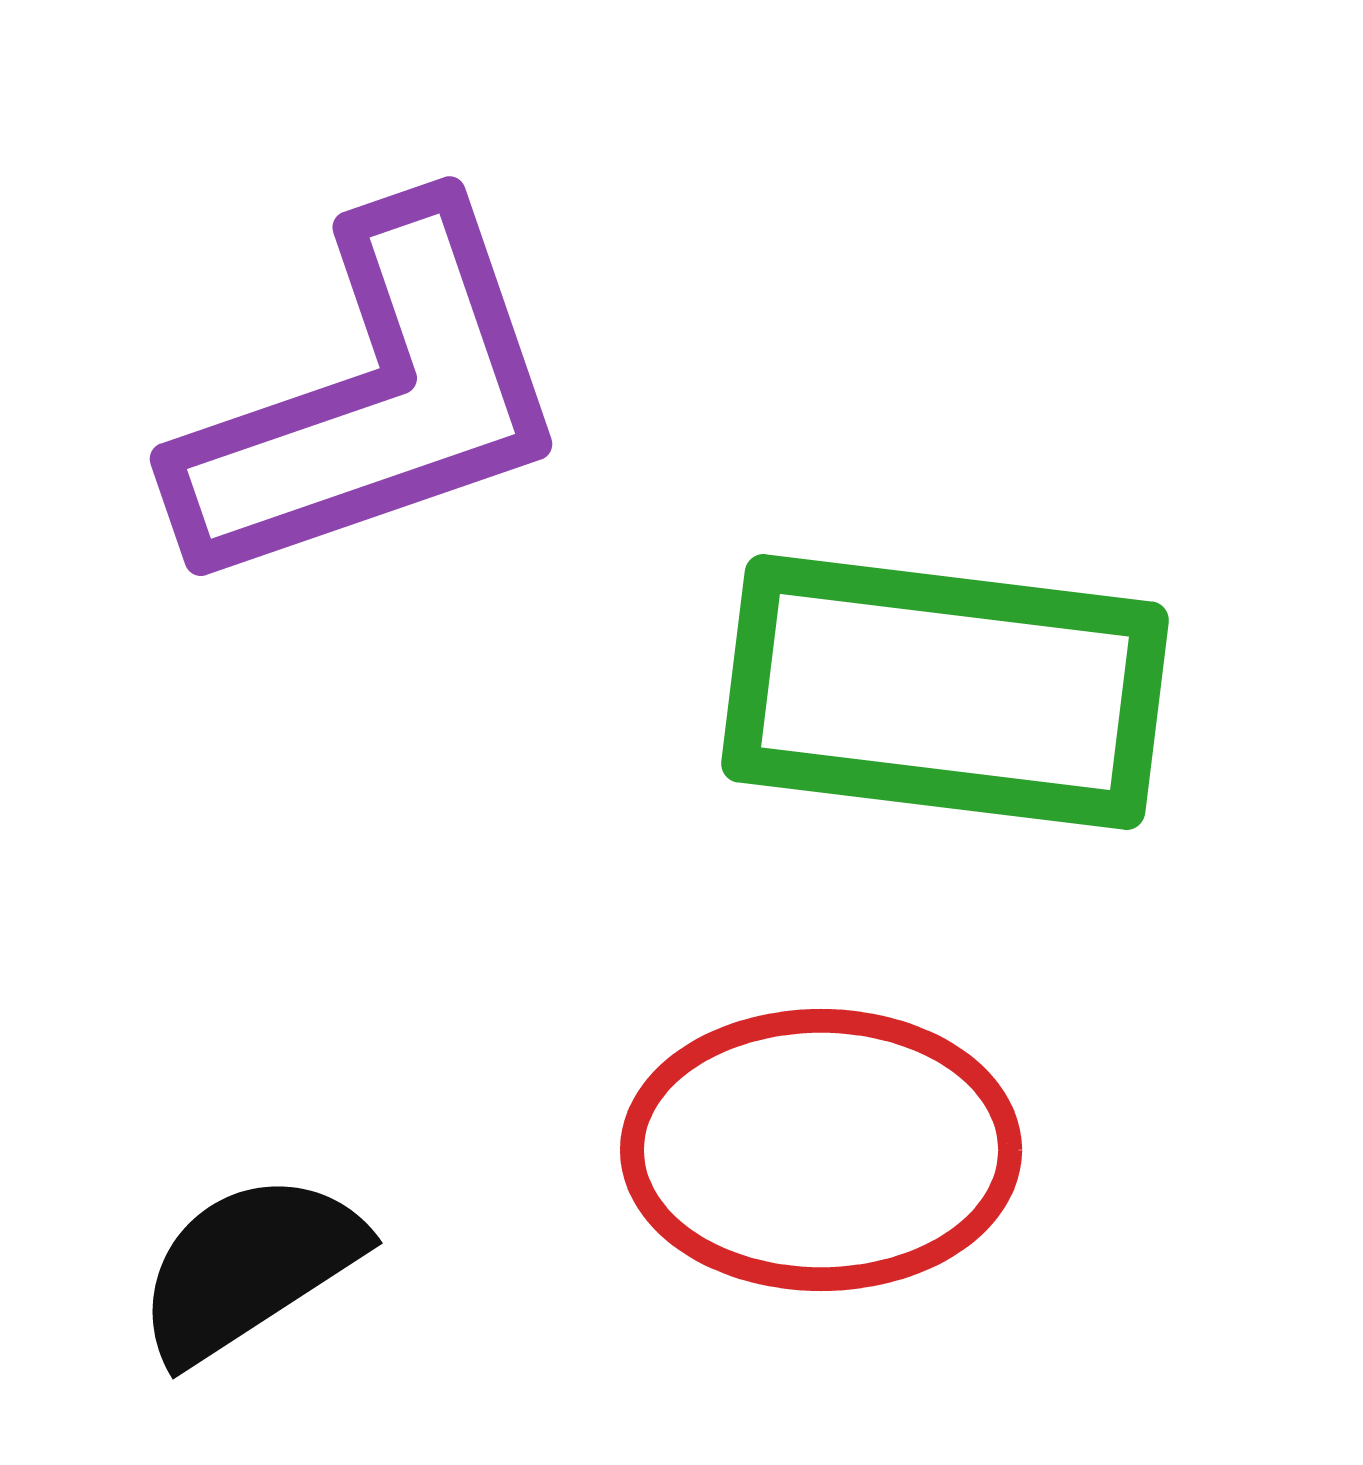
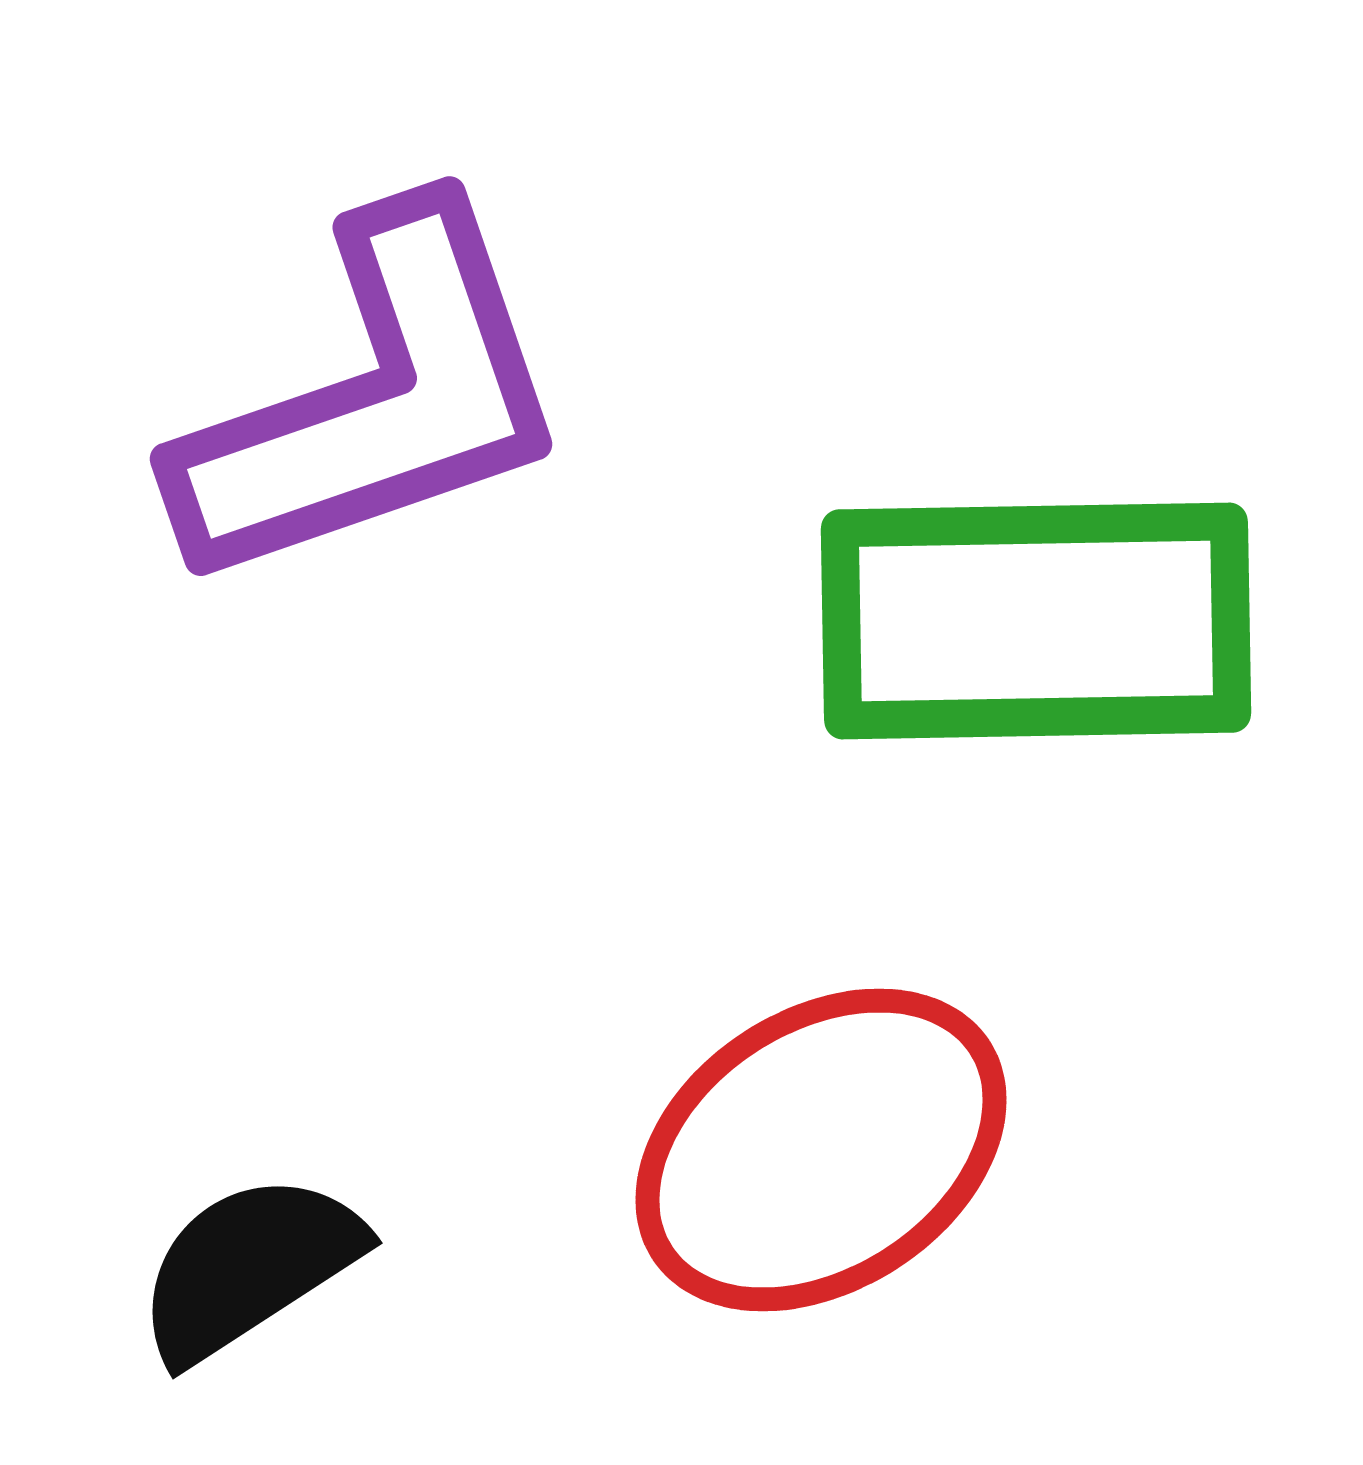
green rectangle: moved 91 px right, 71 px up; rotated 8 degrees counterclockwise
red ellipse: rotated 33 degrees counterclockwise
